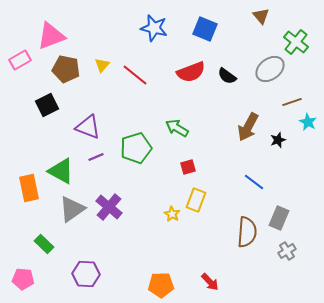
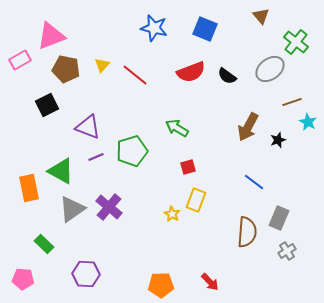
green pentagon: moved 4 px left, 3 px down
